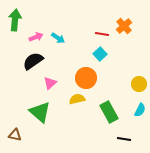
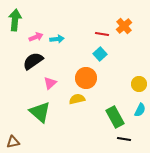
cyan arrow: moved 1 px left, 1 px down; rotated 40 degrees counterclockwise
green rectangle: moved 6 px right, 5 px down
brown triangle: moved 2 px left, 7 px down; rotated 24 degrees counterclockwise
